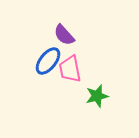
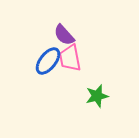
pink trapezoid: moved 11 px up
